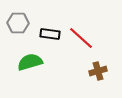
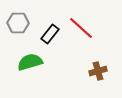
black rectangle: rotated 60 degrees counterclockwise
red line: moved 10 px up
